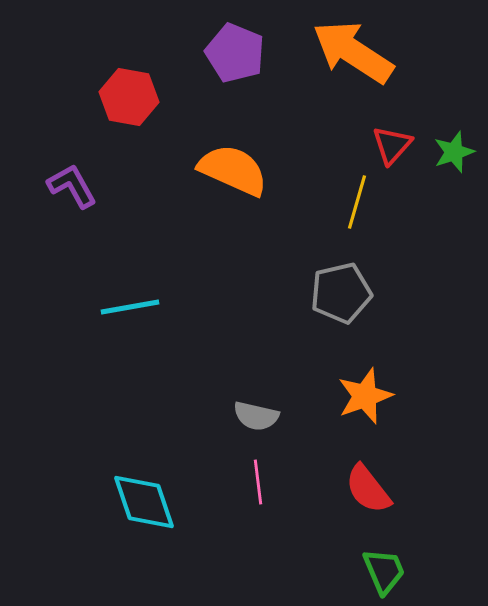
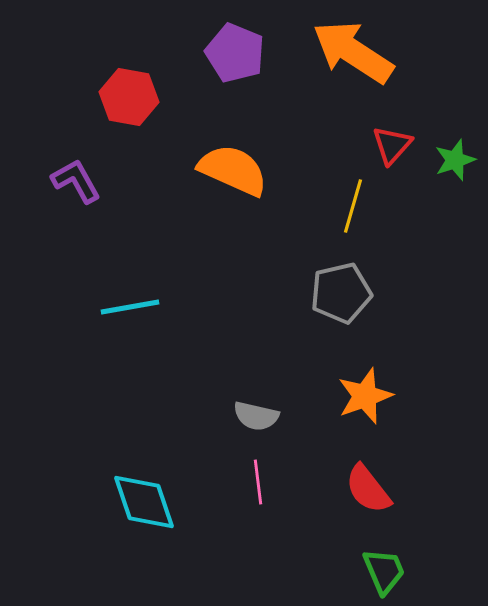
green star: moved 1 px right, 8 px down
purple L-shape: moved 4 px right, 5 px up
yellow line: moved 4 px left, 4 px down
